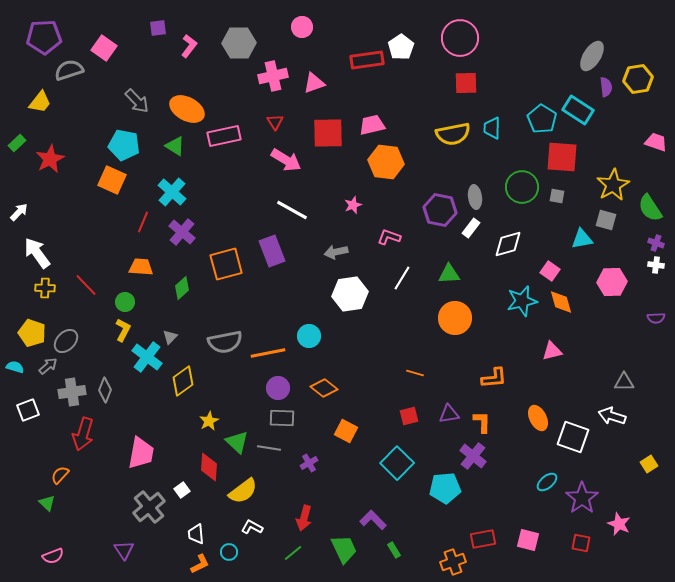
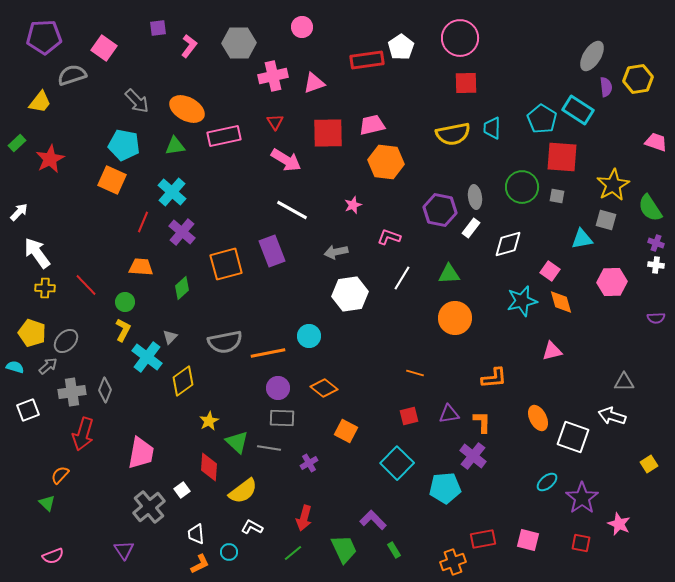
gray semicircle at (69, 70): moved 3 px right, 5 px down
green triangle at (175, 146): rotated 40 degrees counterclockwise
